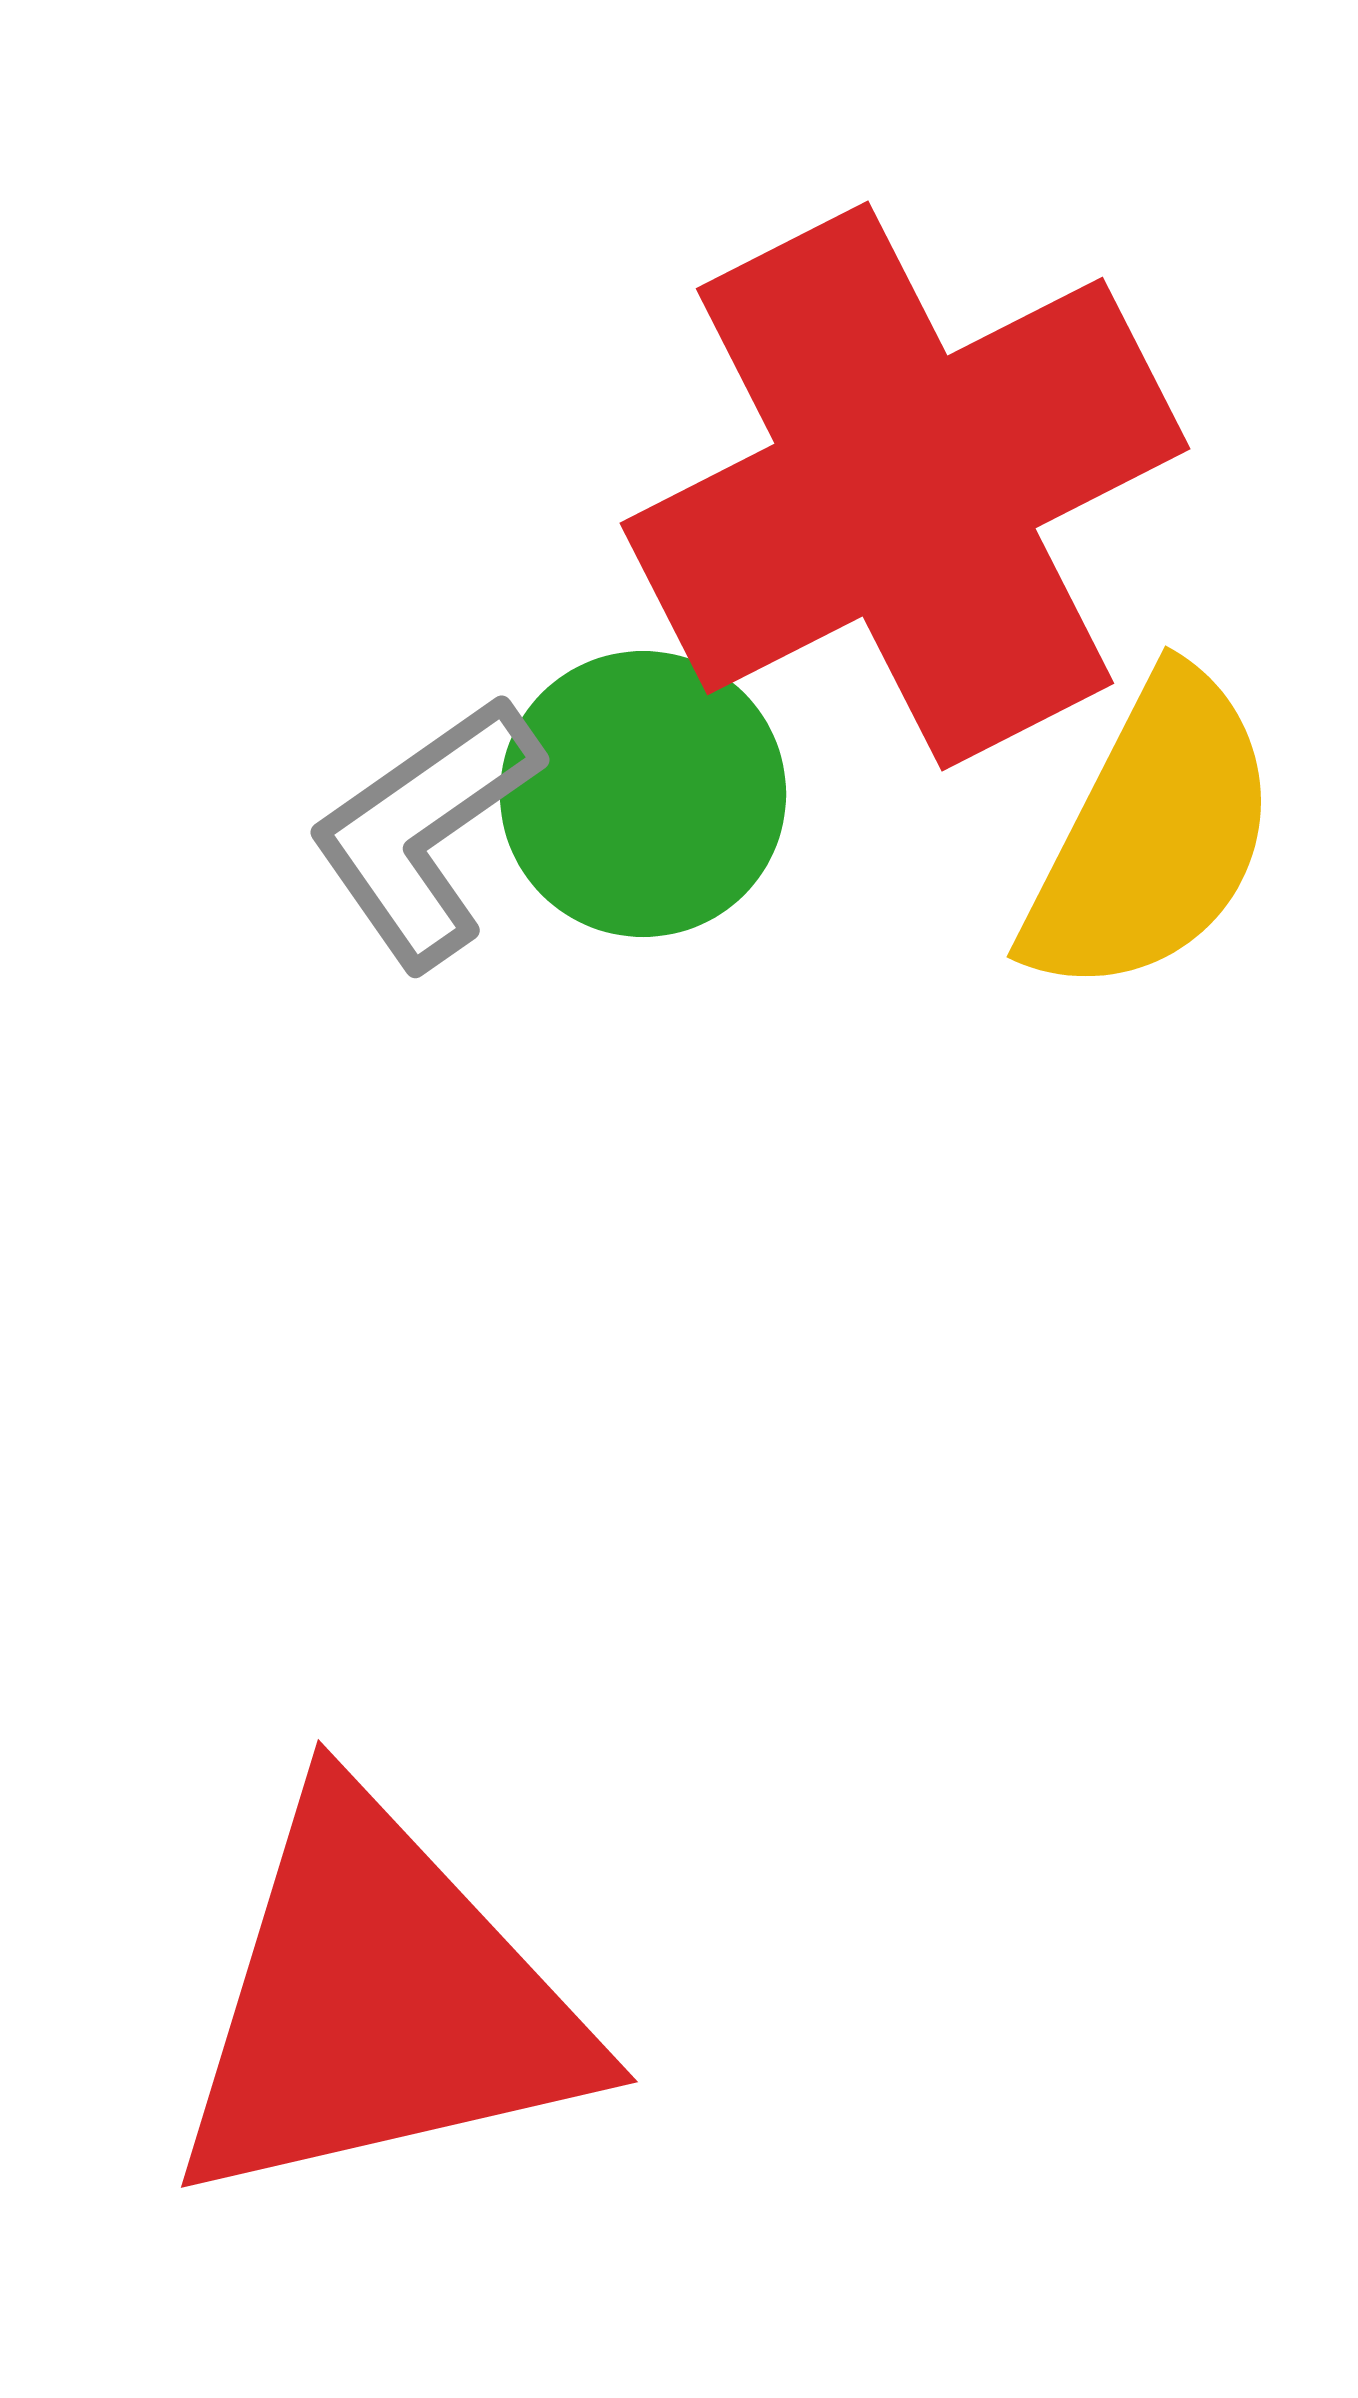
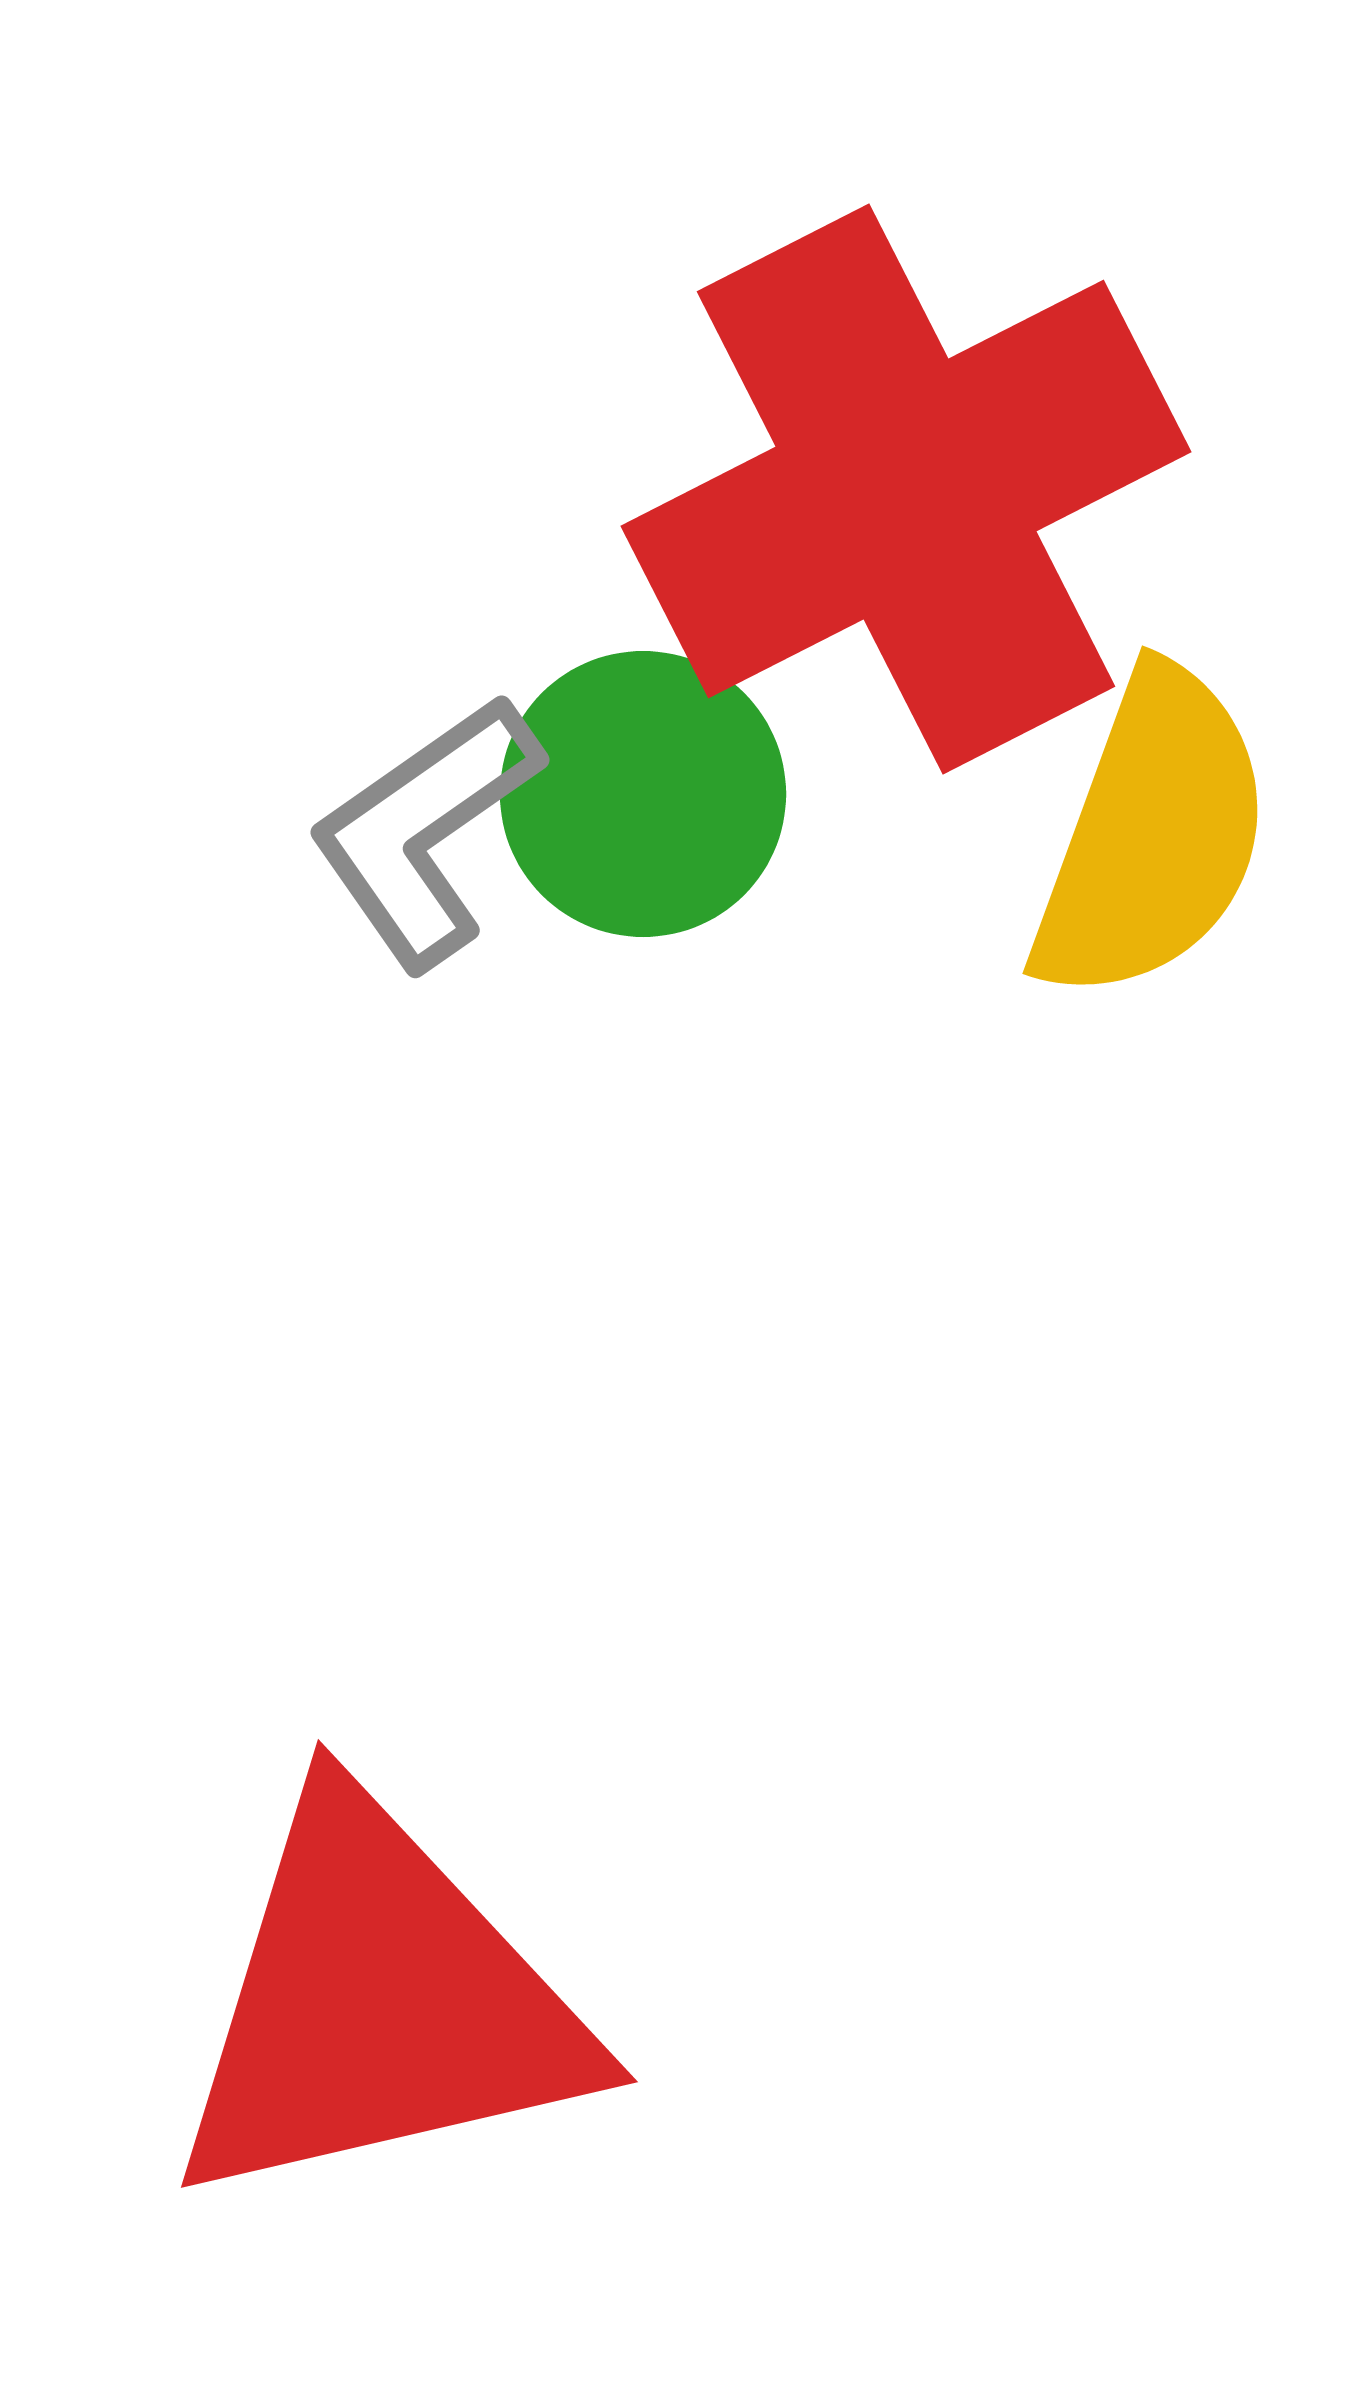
red cross: moved 1 px right, 3 px down
yellow semicircle: rotated 7 degrees counterclockwise
